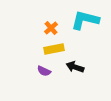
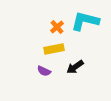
cyan L-shape: moved 1 px down
orange cross: moved 6 px right, 1 px up
black arrow: rotated 54 degrees counterclockwise
